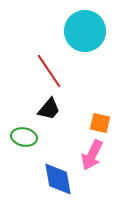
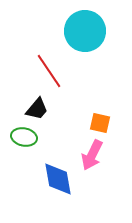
black trapezoid: moved 12 px left
